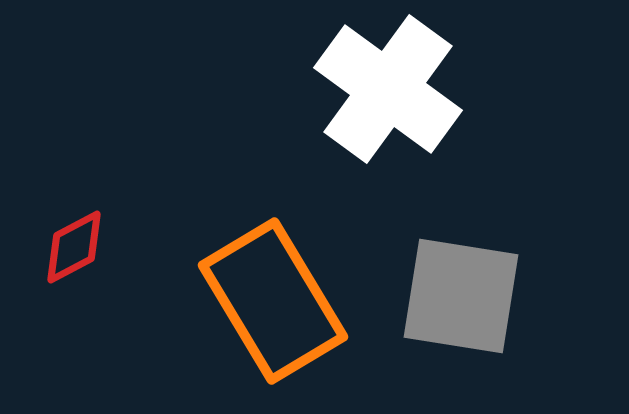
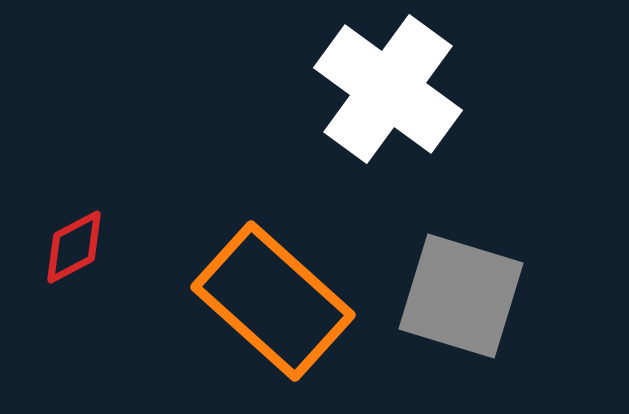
gray square: rotated 8 degrees clockwise
orange rectangle: rotated 17 degrees counterclockwise
